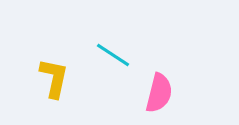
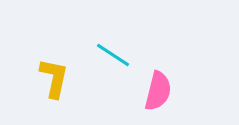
pink semicircle: moved 1 px left, 2 px up
